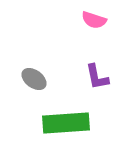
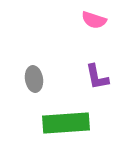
gray ellipse: rotated 45 degrees clockwise
